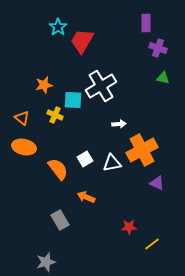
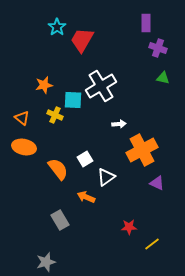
cyan star: moved 1 px left
red trapezoid: moved 1 px up
white triangle: moved 6 px left, 14 px down; rotated 24 degrees counterclockwise
